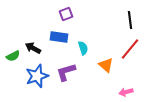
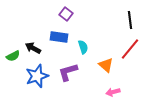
purple square: rotated 32 degrees counterclockwise
cyan semicircle: moved 1 px up
purple L-shape: moved 2 px right
pink arrow: moved 13 px left
